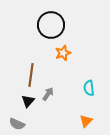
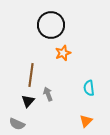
gray arrow: rotated 56 degrees counterclockwise
